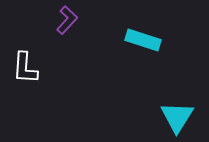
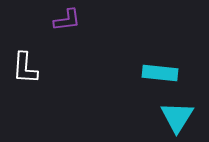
purple L-shape: rotated 40 degrees clockwise
cyan rectangle: moved 17 px right, 33 px down; rotated 12 degrees counterclockwise
